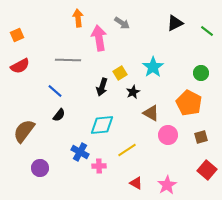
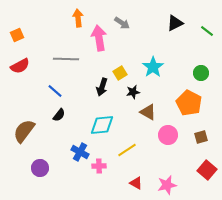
gray line: moved 2 px left, 1 px up
black star: rotated 16 degrees clockwise
brown triangle: moved 3 px left, 1 px up
pink star: rotated 18 degrees clockwise
